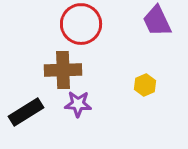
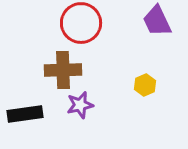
red circle: moved 1 px up
purple star: moved 2 px right, 1 px down; rotated 16 degrees counterclockwise
black rectangle: moved 1 px left, 2 px down; rotated 24 degrees clockwise
